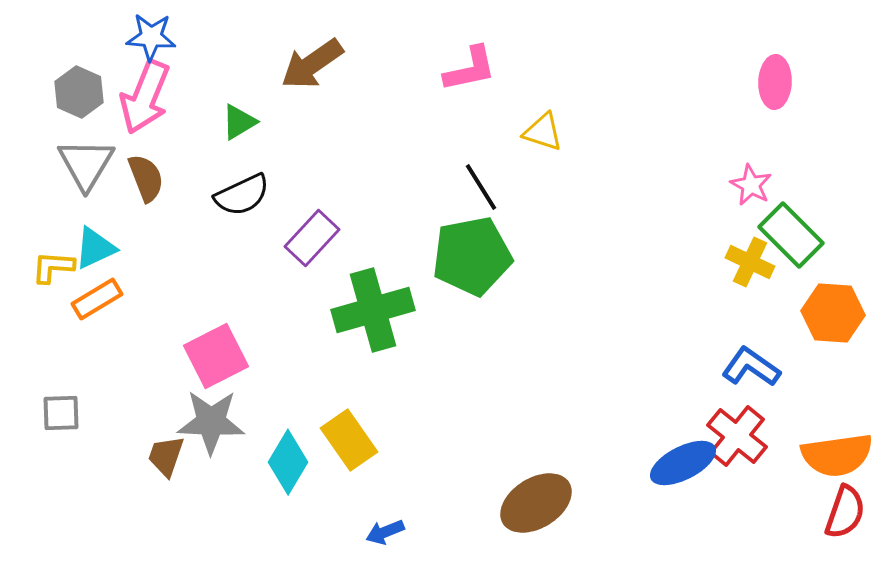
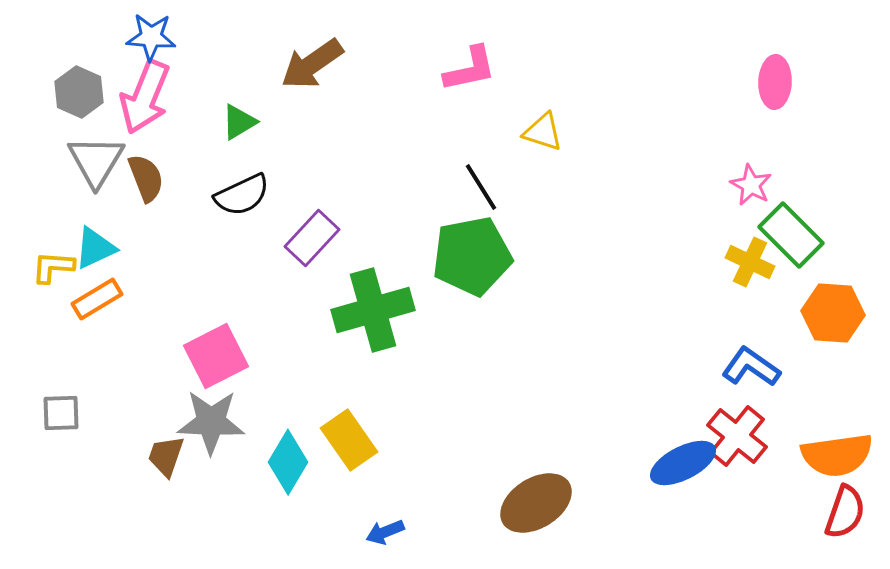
gray triangle: moved 10 px right, 3 px up
